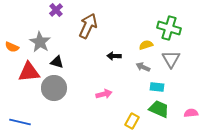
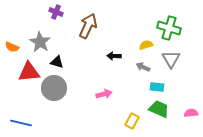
purple cross: moved 2 px down; rotated 24 degrees counterclockwise
blue line: moved 1 px right, 1 px down
